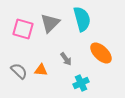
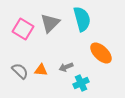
pink square: rotated 15 degrees clockwise
gray arrow: moved 8 px down; rotated 104 degrees clockwise
gray semicircle: moved 1 px right
